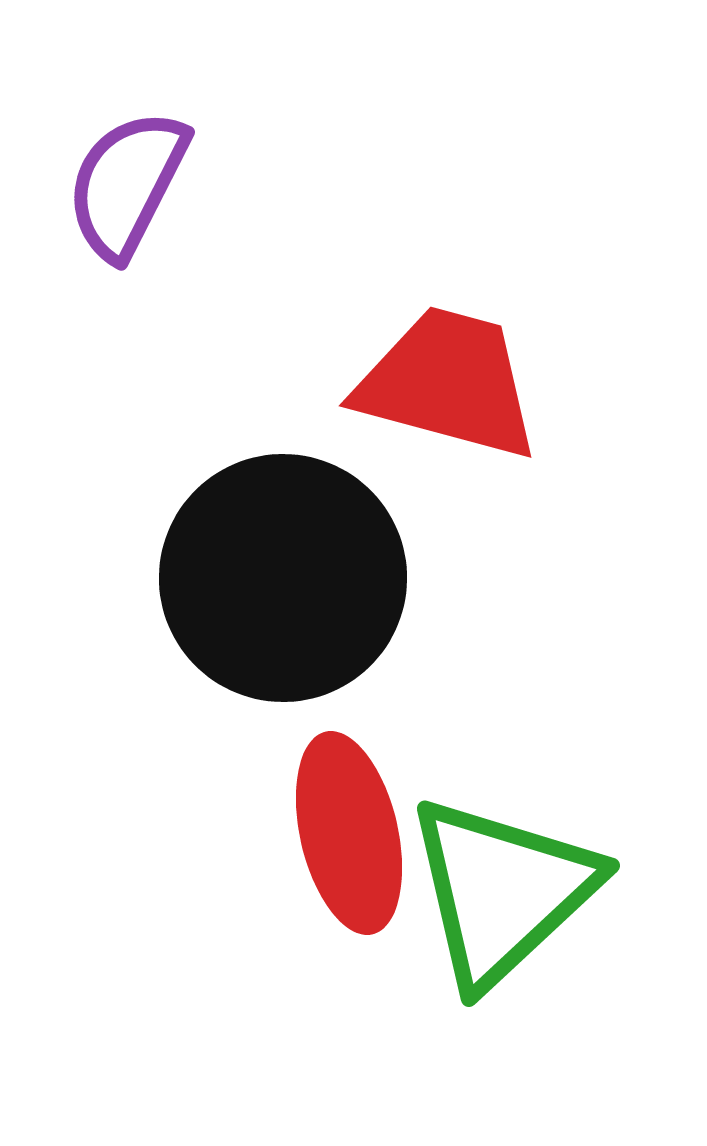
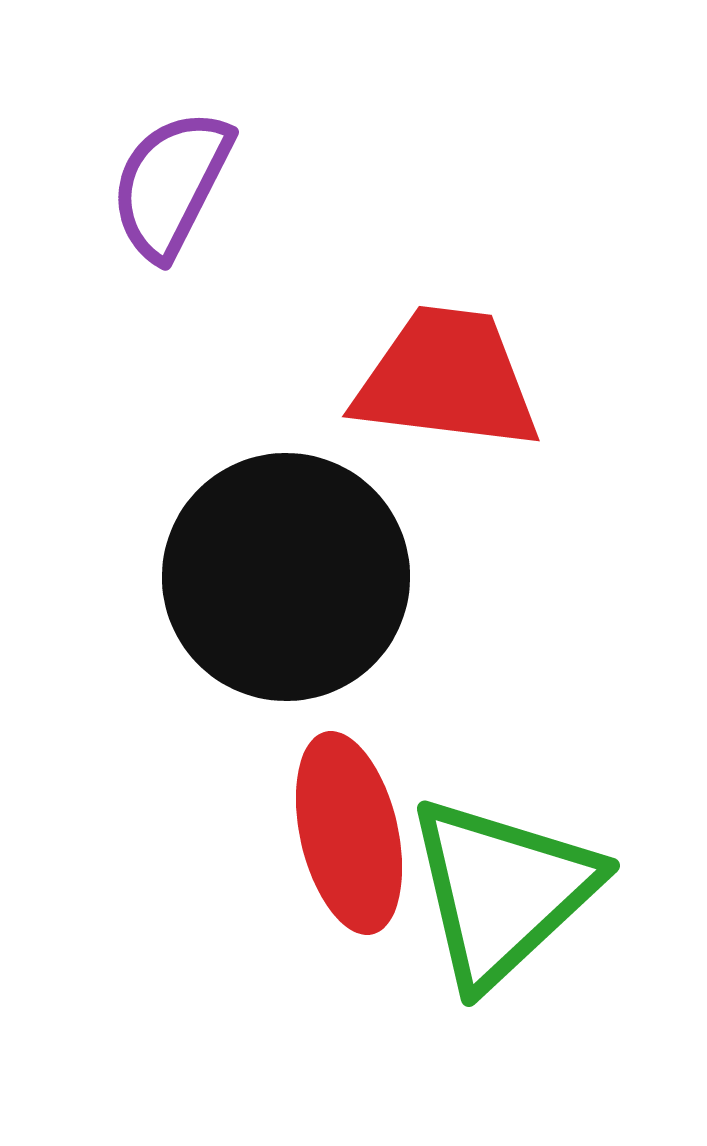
purple semicircle: moved 44 px right
red trapezoid: moved 1 px left, 4 px up; rotated 8 degrees counterclockwise
black circle: moved 3 px right, 1 px up
